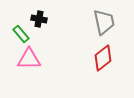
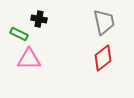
green rectangle: moved 2 px left; rotated 24 degrees counterclockwise
